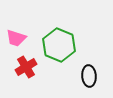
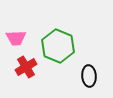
pink trapezoid: rotated 20 degrees counterclockwise
green hexagon: moved 1 px left, 1 px down
